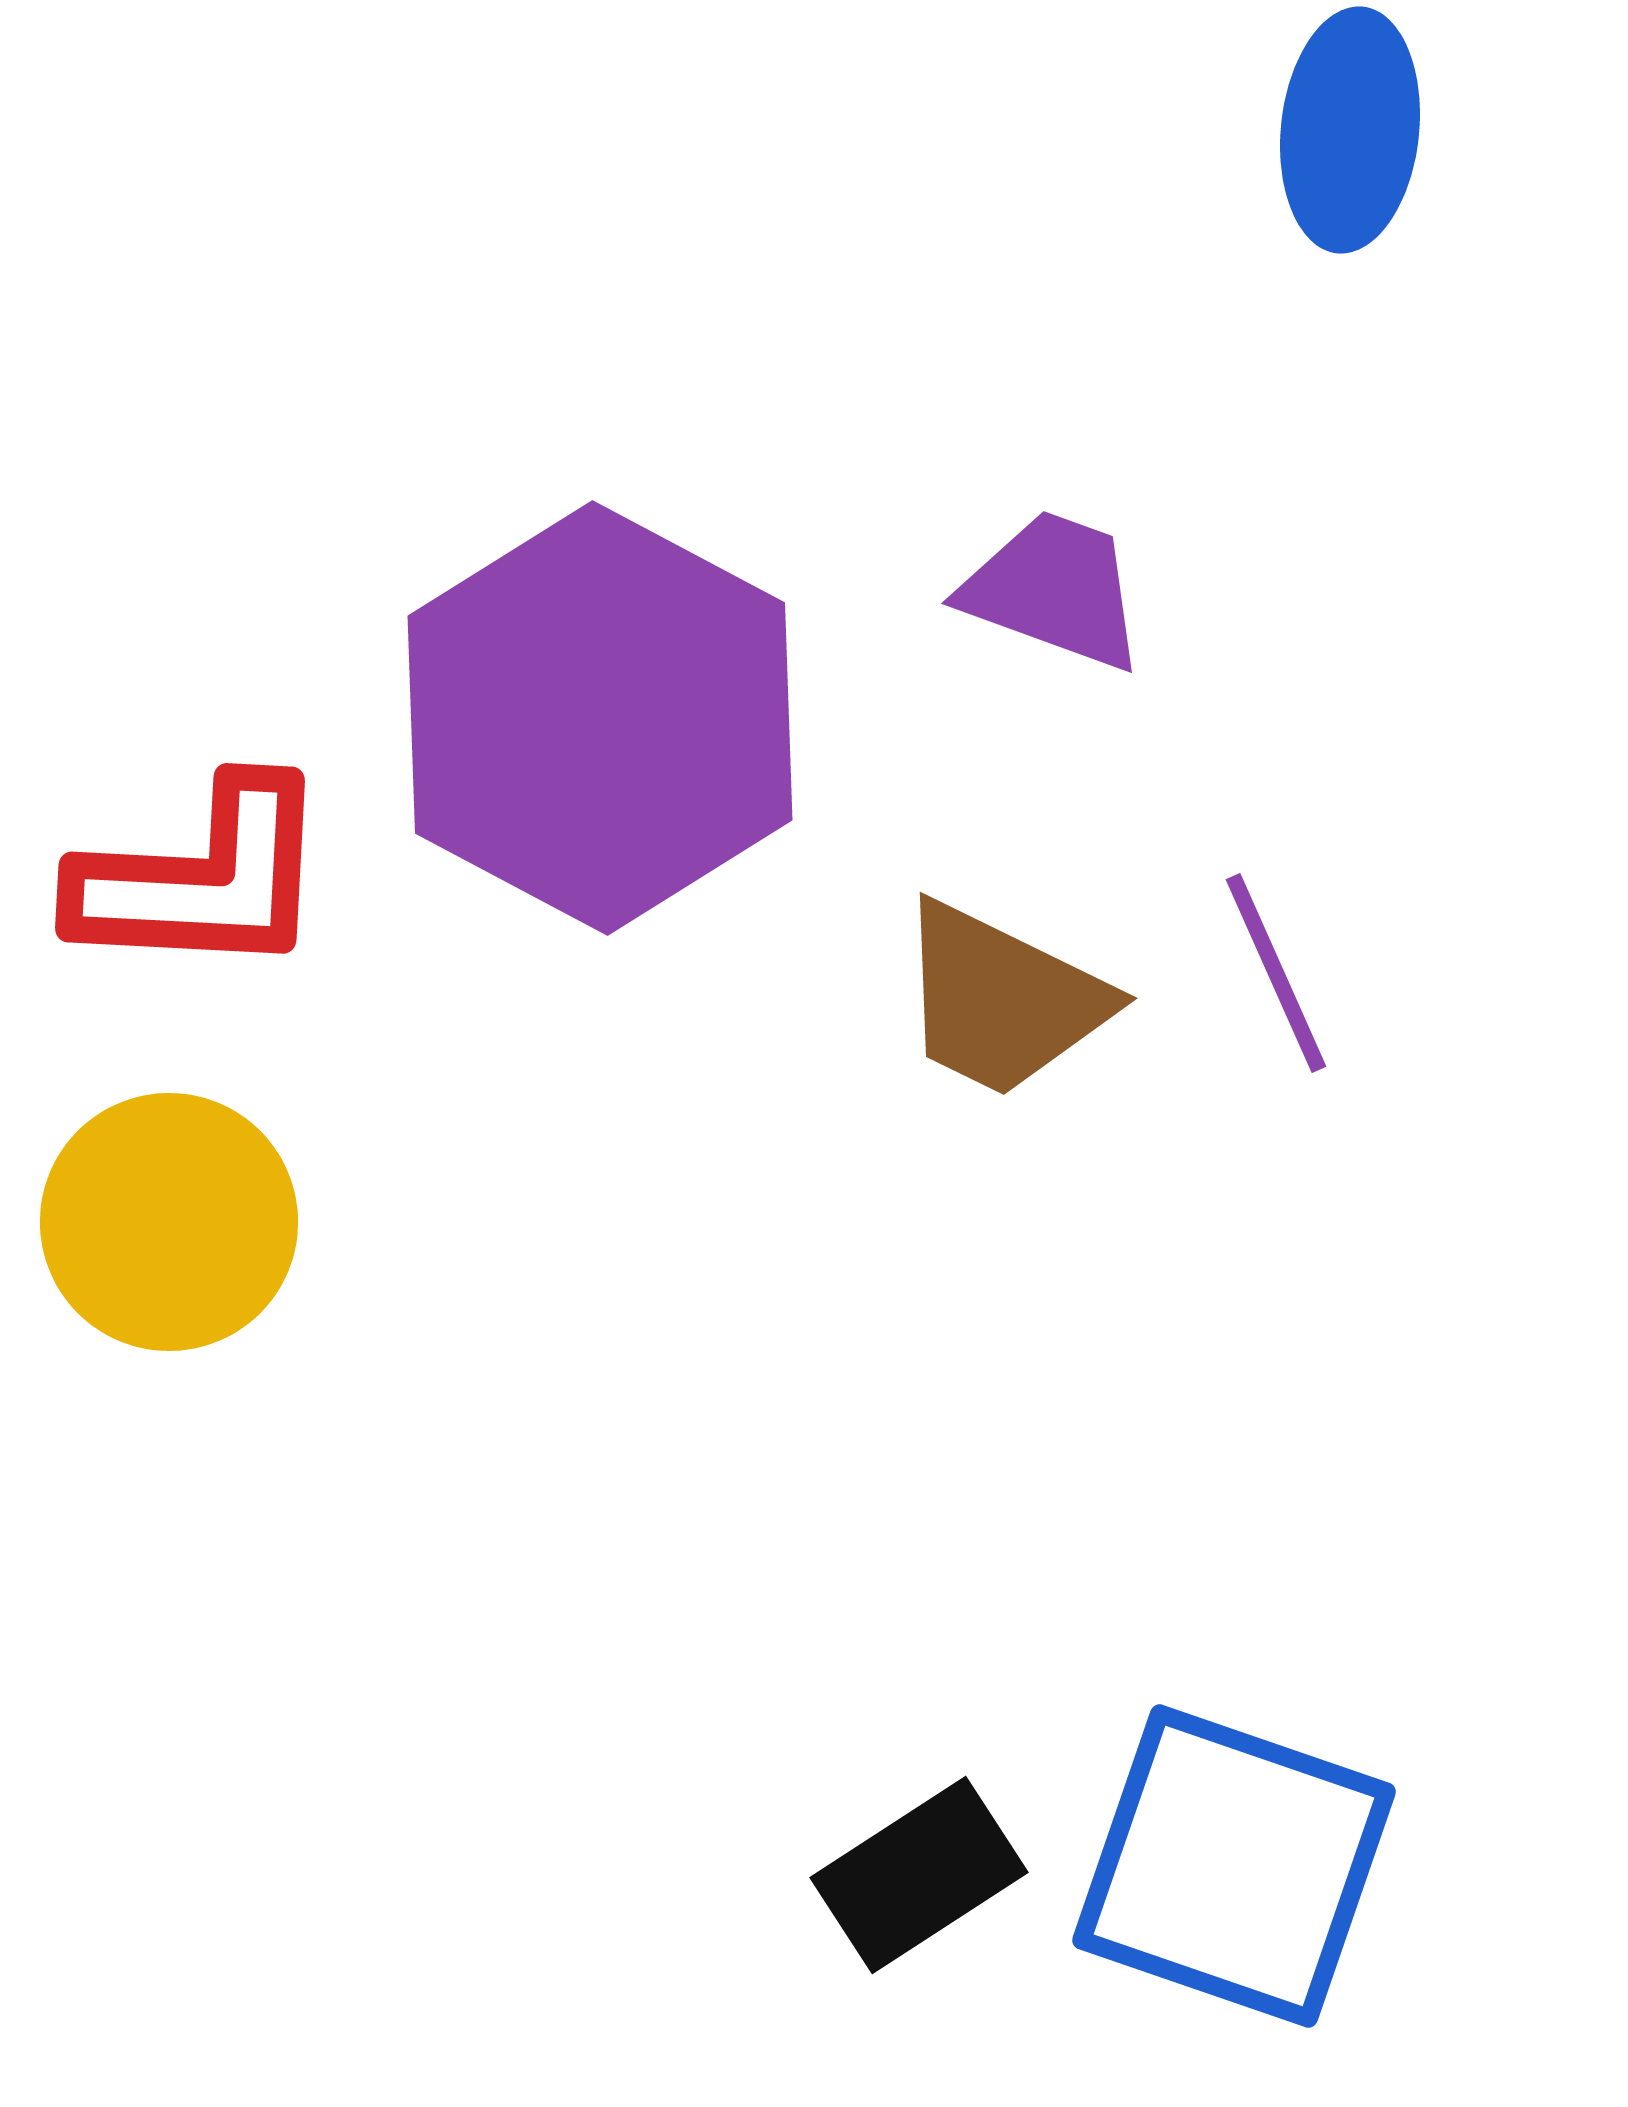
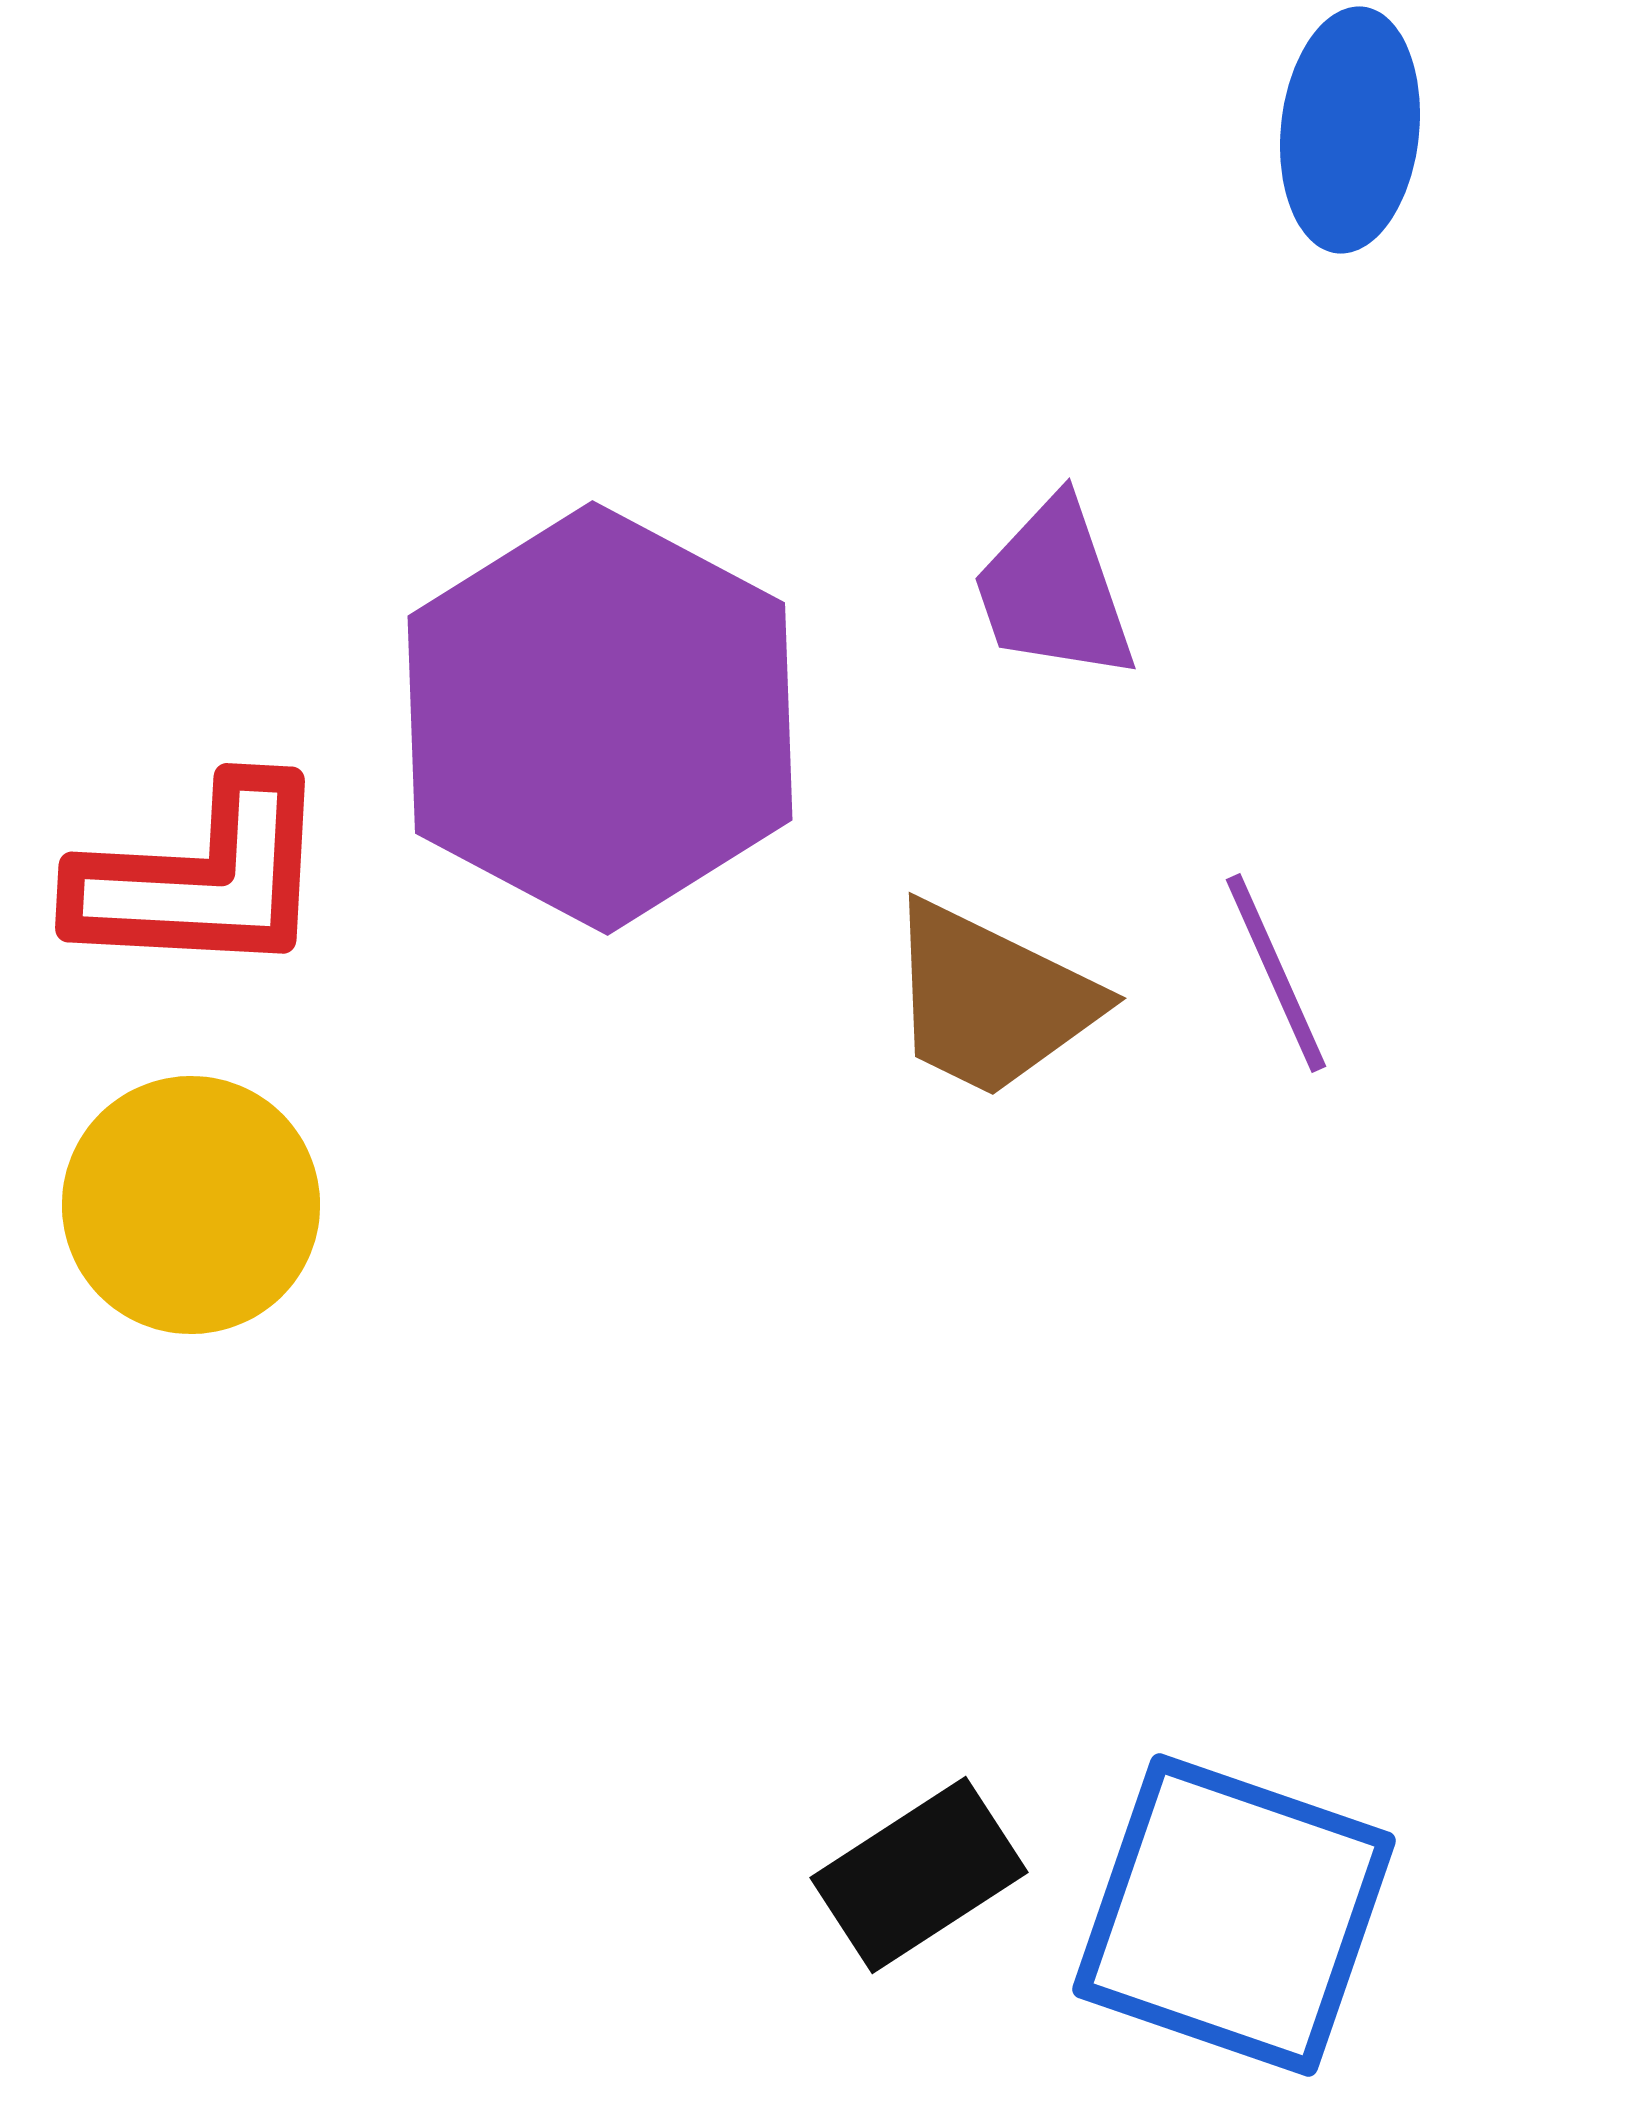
purple trapezoid: rotated 129 degrees counterclockwise
brown trapezoid: moved 11 px left
yellow circle: moved 22 px right, 17 px up
blue square: moved 49 px down
